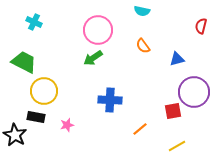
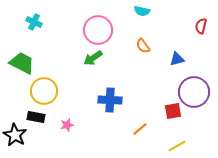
green trapezoid: moved 2 px left, 1 px down
